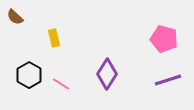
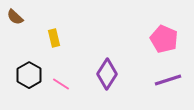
pink pentagon: rotated 8 degrees clockwise
